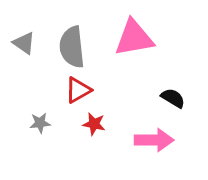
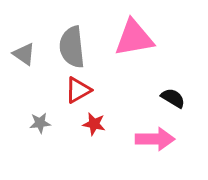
gray triangle: moved 11 px down
pink arrow: moved 1 px right, 1 px up
